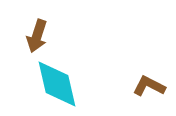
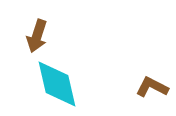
brown L-shape: moved 3 px right, 1 px down
